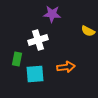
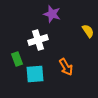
purple star: rotated 12 degrees clockwise
yellow semicircle: rotated 152 degrees counterclockwise
green rectangle: rotated 32 degrees counterclockwise
orange arrow: rotated 66 degrees clockwise
